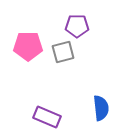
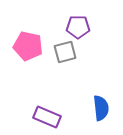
purple pentagon: moved 1 px right, 1 px down
pink pentagon: rotated 12 degrees clockwise
gray square: moved 2 px right
